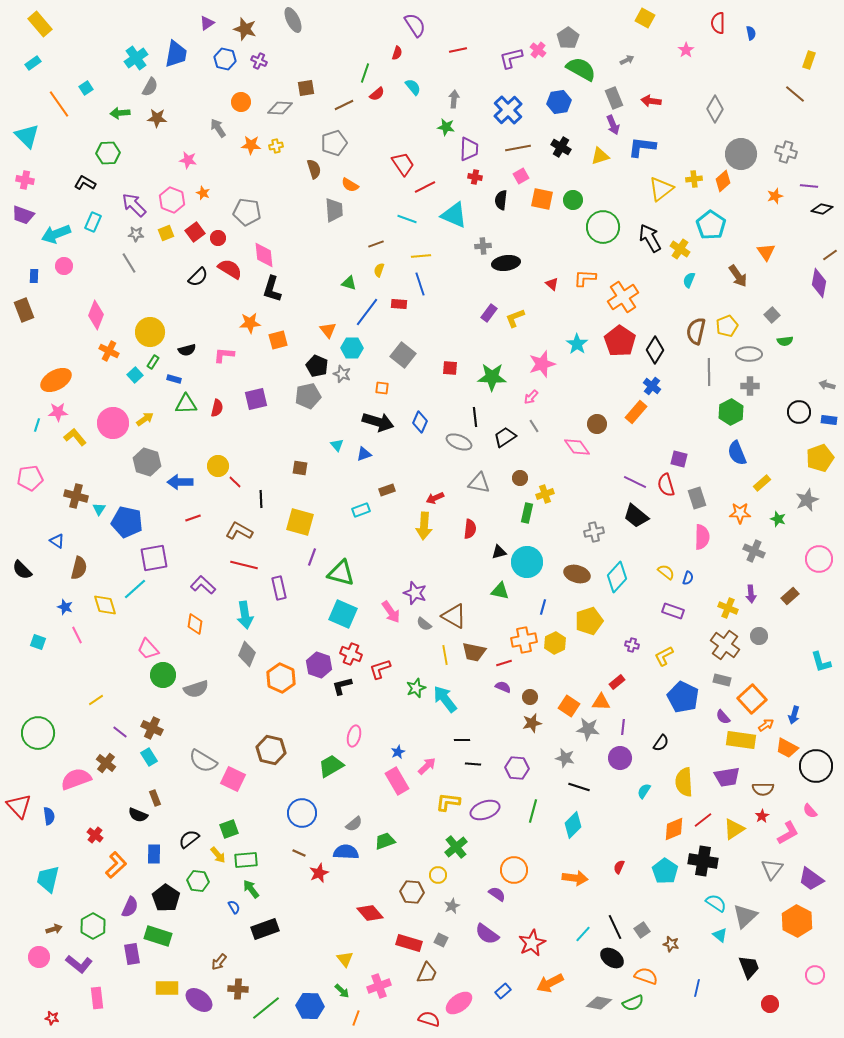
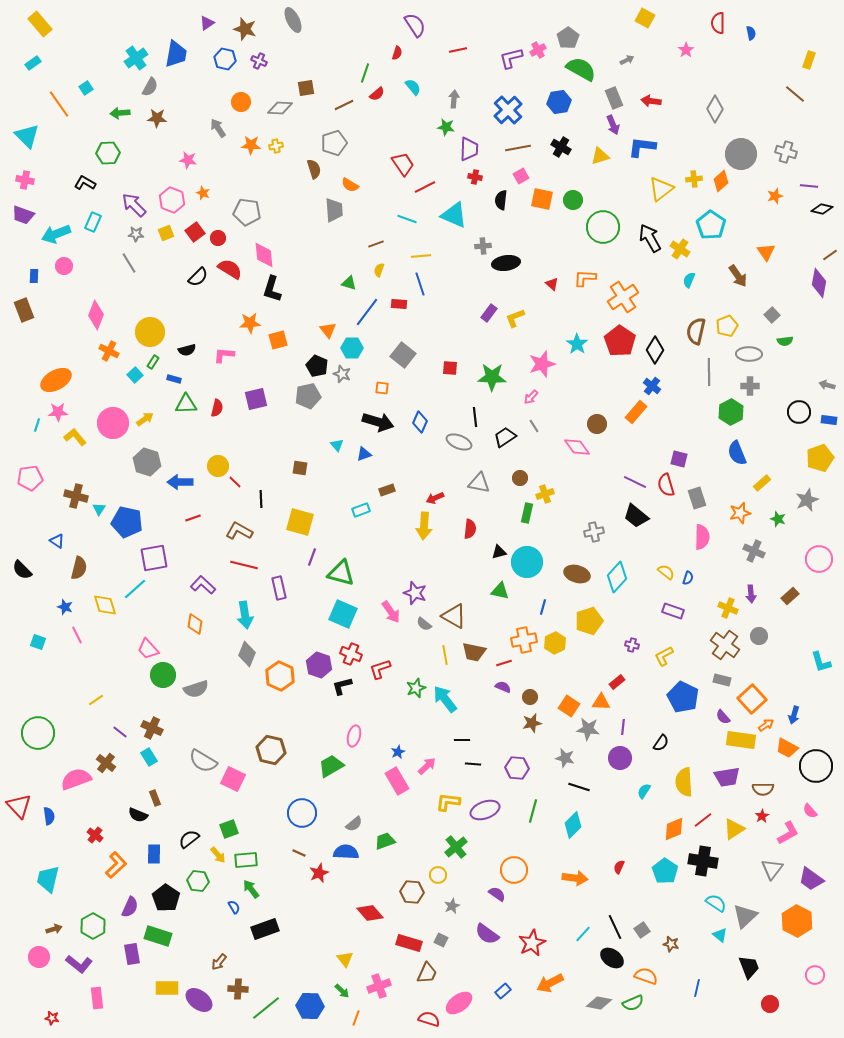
pink cross at (538, 50): rotated 21 degrees clockwise
orange diamond at (723, 181): moved 2 px left
orange star at (740, 513): rotated 15 degrees counterclockwise
orange hexagon at (281, 678): moved 1 px left, 2 px up
